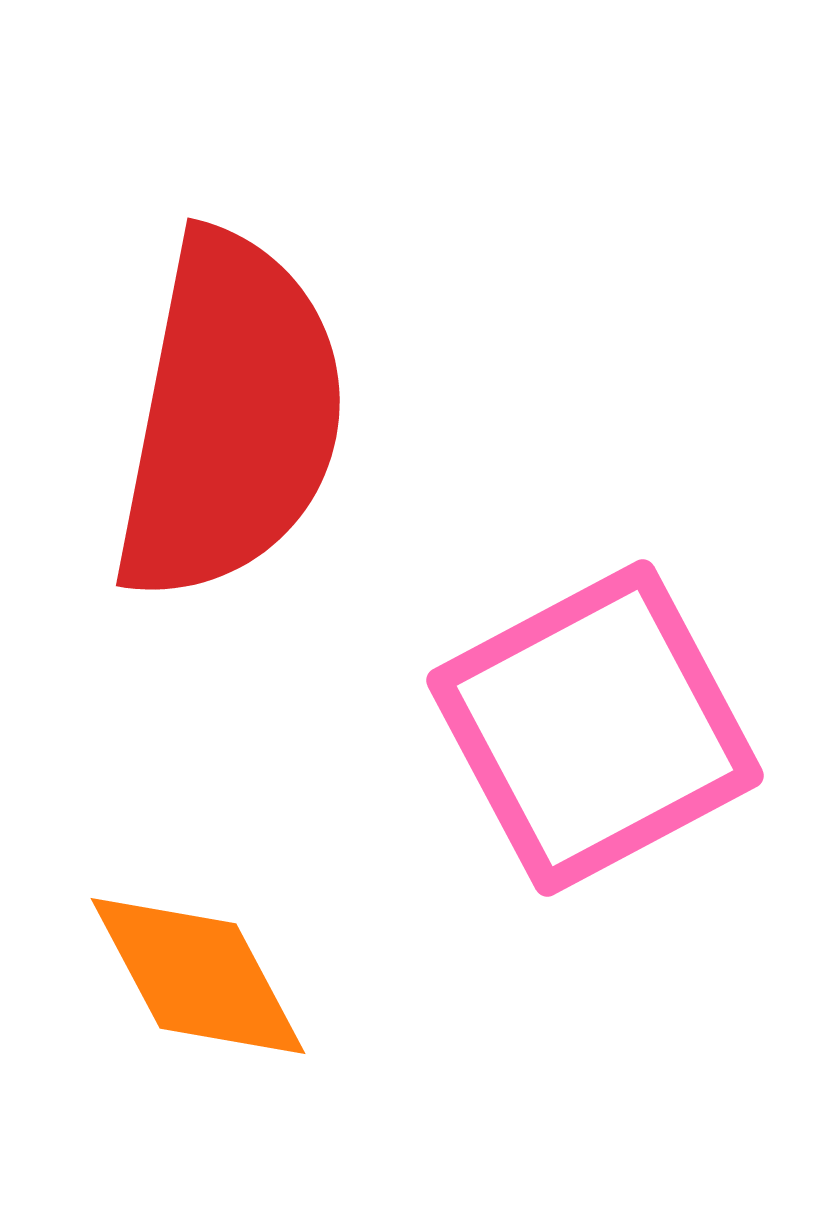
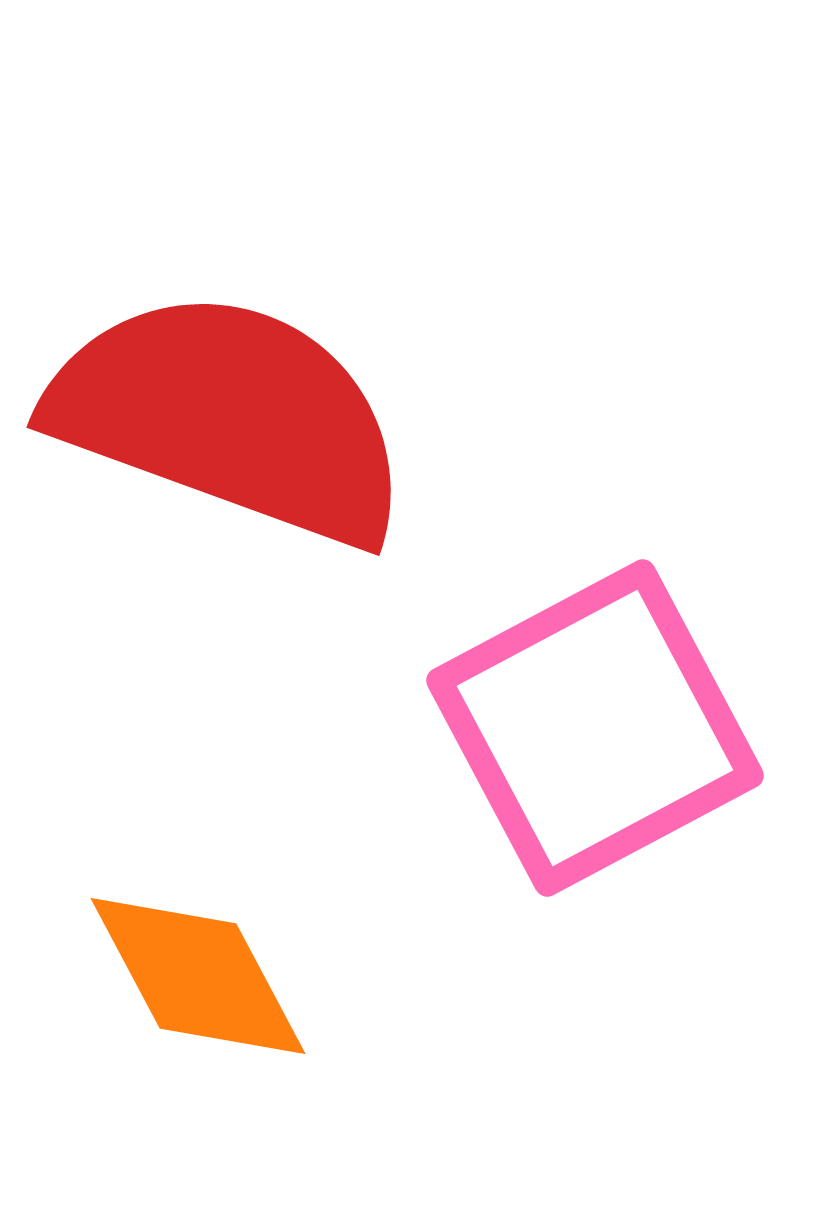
red semicircle: rotated 81 degrees counterclockwise
